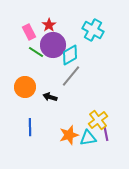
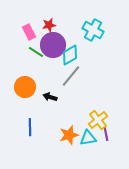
red star: rotated 24 degrees clockwise
